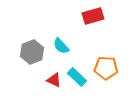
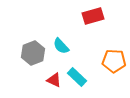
gray hexagon: moved 1 px right, 1 px down
orange pentagon: moved 8 px right, 7 px up
